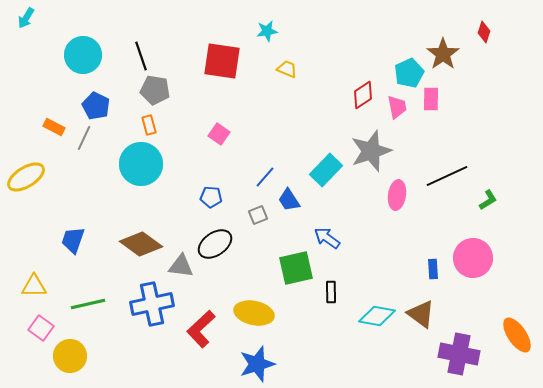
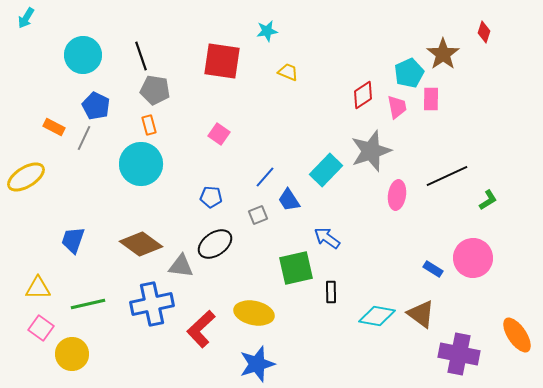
yellow trapezoid at (287, 69): moved 1 px right, 3 px down
blue rectangle at (433, 269): rotated 54 degrees counterclockwise
yellow triangle at (34, 286): moved 4 px right, 2 px down
yellow circle at (70, 356): moved 2 px right, 2 px up
